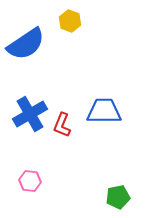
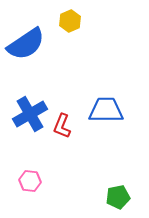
yellow hexagon: rotated 15 degrees clockwise
blue trapezoid: moved 2 px right, 1 px up
red L-shape: moved 1 px down
